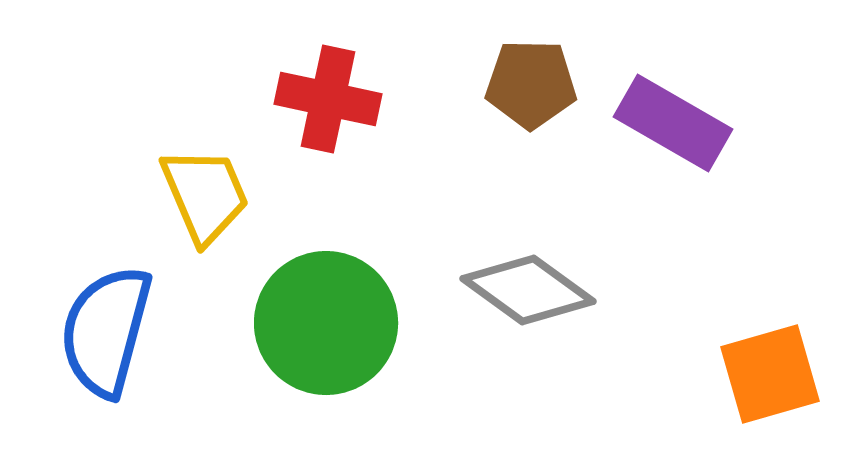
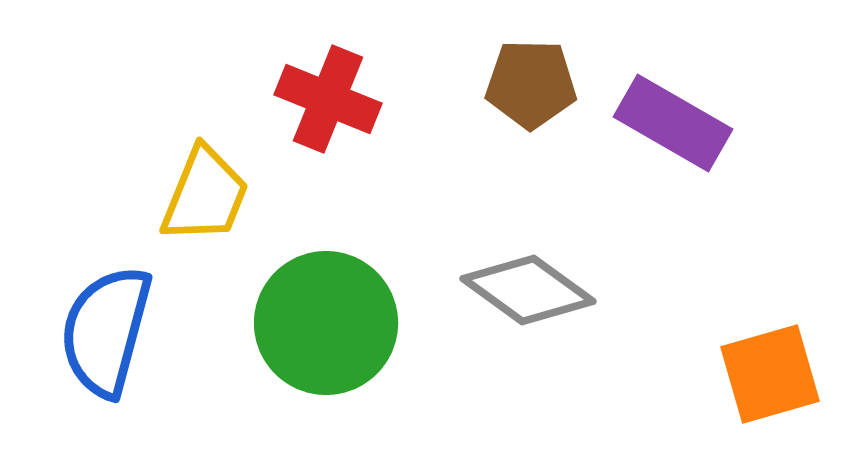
red cross: rotated 10 degrees clockwise
yellow trapezoid: rotated 45 degrees clockwise
